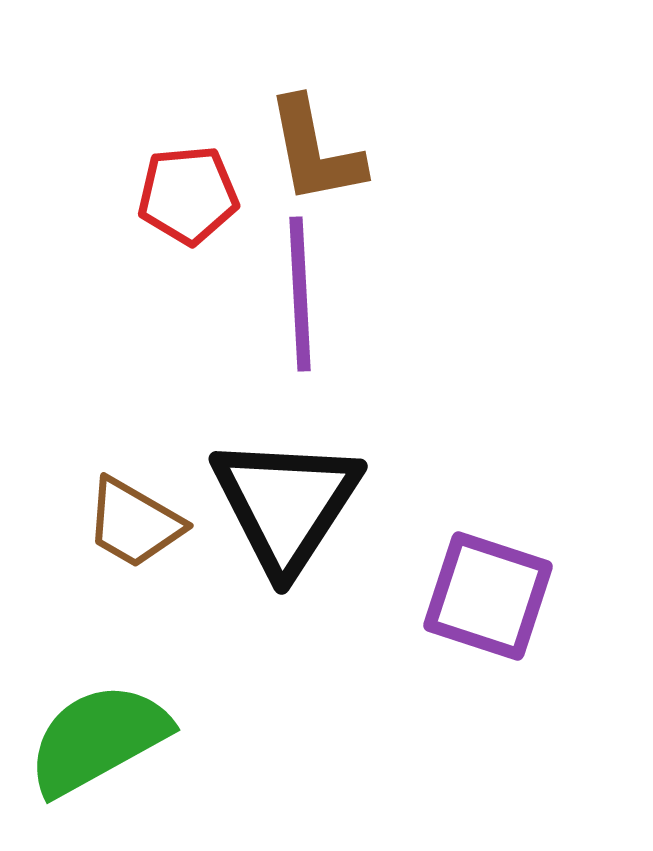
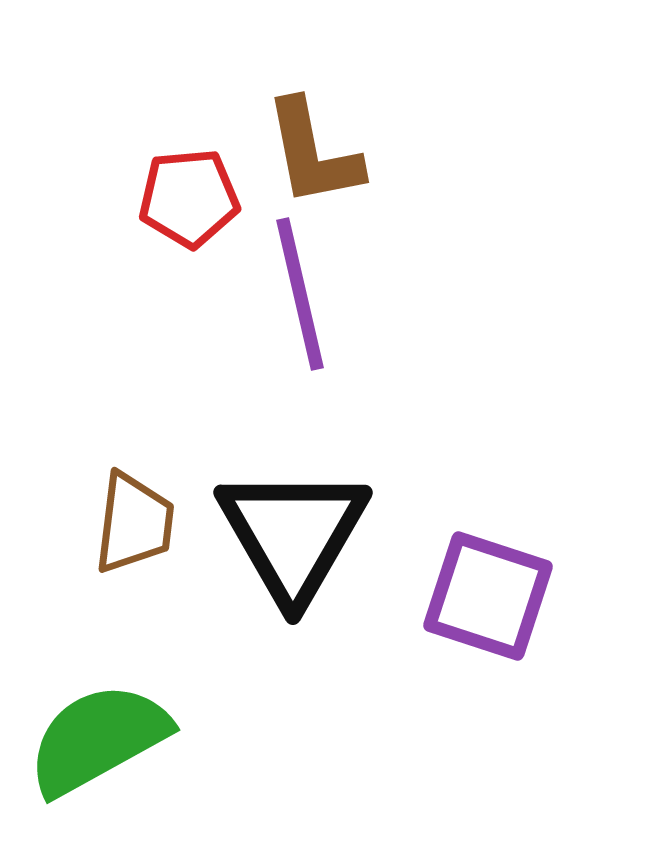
brown L-shape: moved 2 px left, 2 px down
red pentagon: moved 1 px right, 3 px down
purple line: rotated 10 degrees counterclockwise
black triangle: moved 7 px right, 30 px down; rotated 3 degrees counterclockwise
brown trapezoid: rotated 113 degrees counterclockwise
